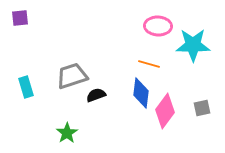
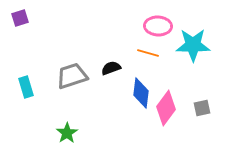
purple square: rotated 12 degrees counterclockwise
orange line: moved 1 px left, 11 px up
black semicircle: moved 15 px right, 27 px up
pink diamond: moved 1 px right, 3 px up
